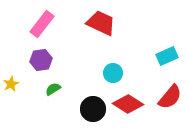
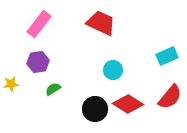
pink rectangle: moved 3 px left
purple hexagon: moved 3 px left, 2 px down
cyan circle: moved 3 px up
yellow star: rotated 21 degrees clockwise
black circle: moved 2 px right
